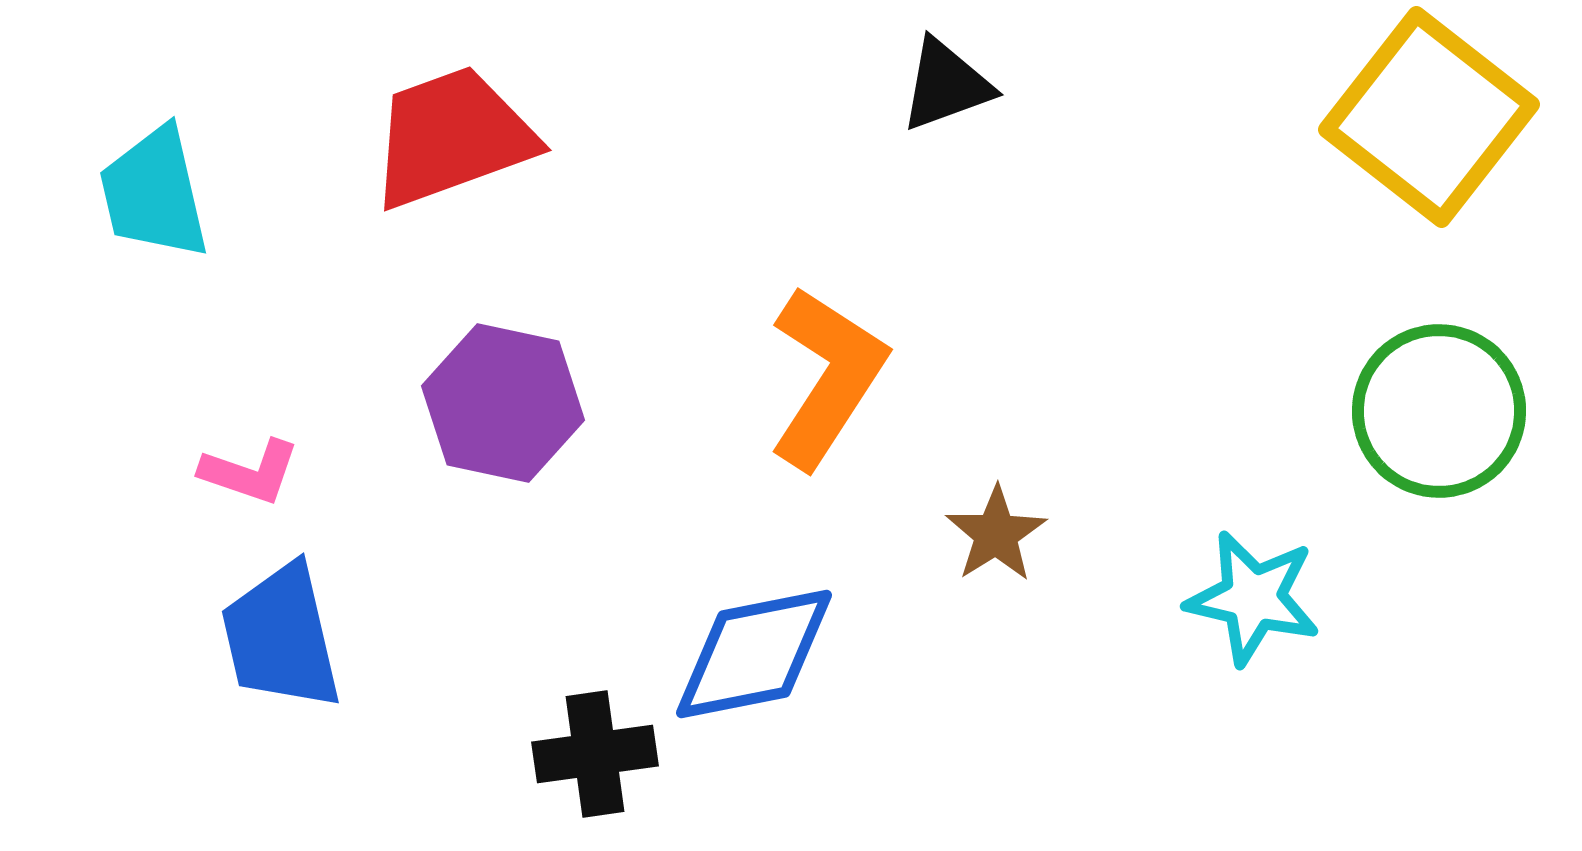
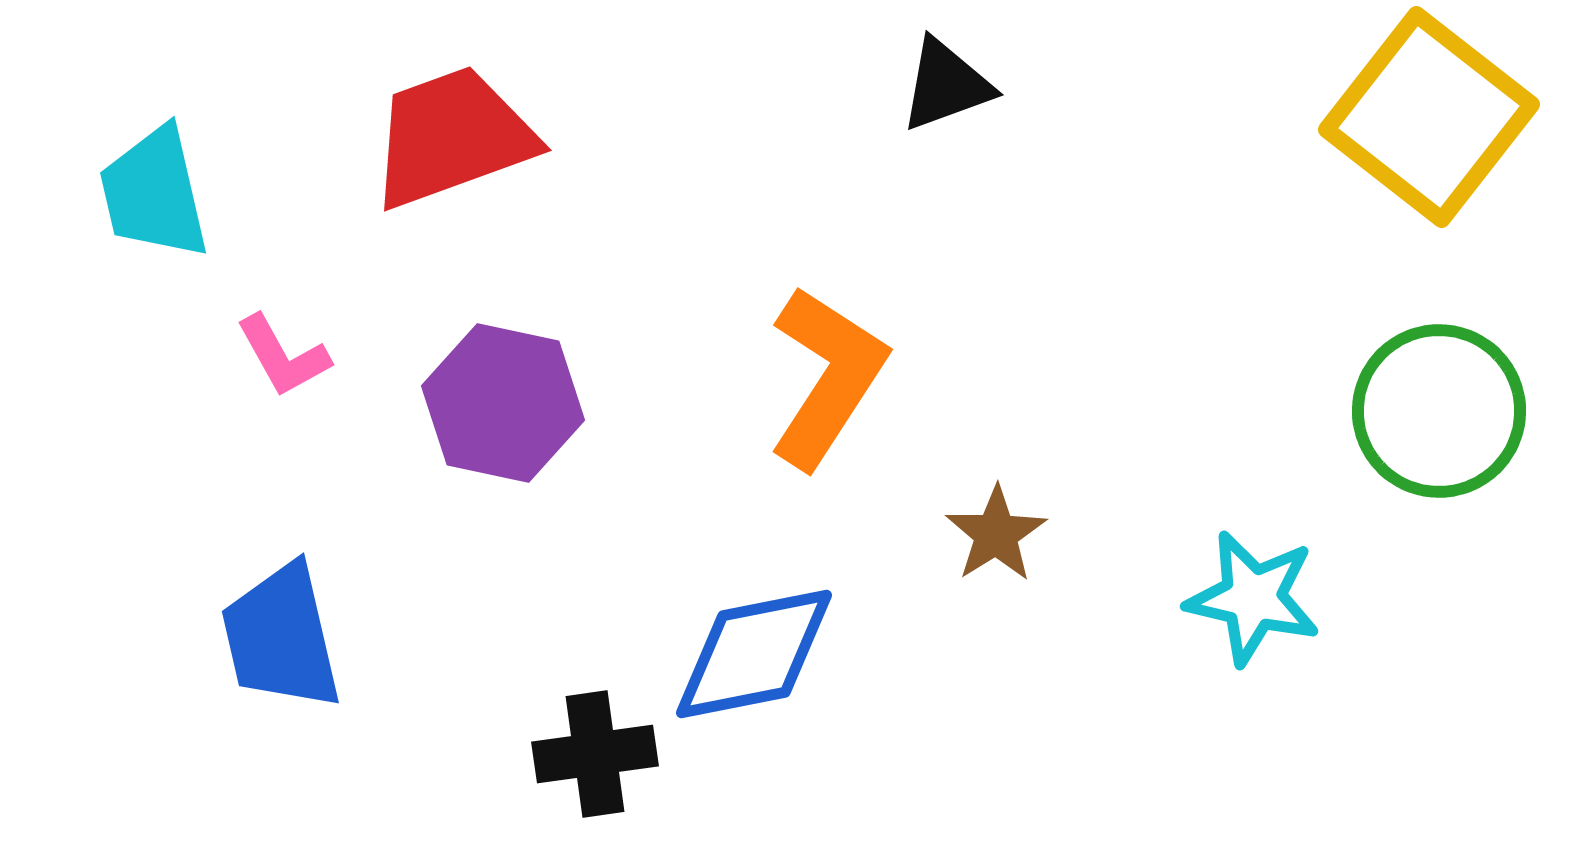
pink L-shape: moved 33 px right, 116 px up; rotated 42 degrees clockwise
